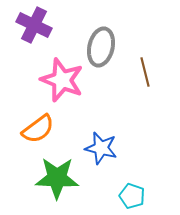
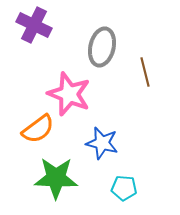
gray ellipse: moved 1 px right
pink star: moved 7 px right, 14 px down
blue star: moved 1 px right, 5 px up
green star: moved 1 px left
cyan pentagon: moved 8 px left, 8 px up; rotated 15 degrees counterclockwise
